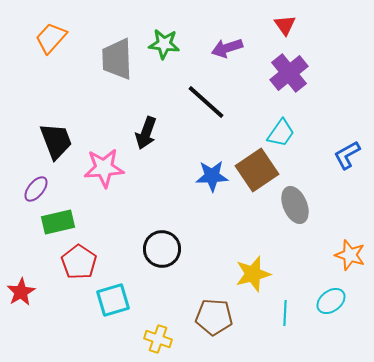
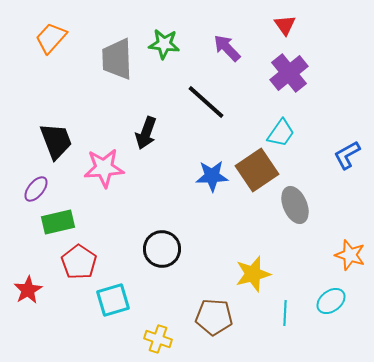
purple arrow: rotated 64 degrees clockwise
red star: moved 7 px right, 2 px up
